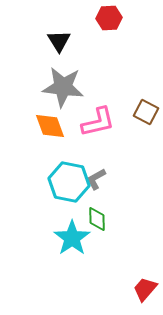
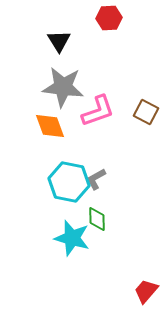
pink L-shape: moved 11 px up; rotated 6 degrees counterclockwise
cyan star: rotated 21 degrees counterclockwise
red trapezoid: moved 1 px right, 2 px down
